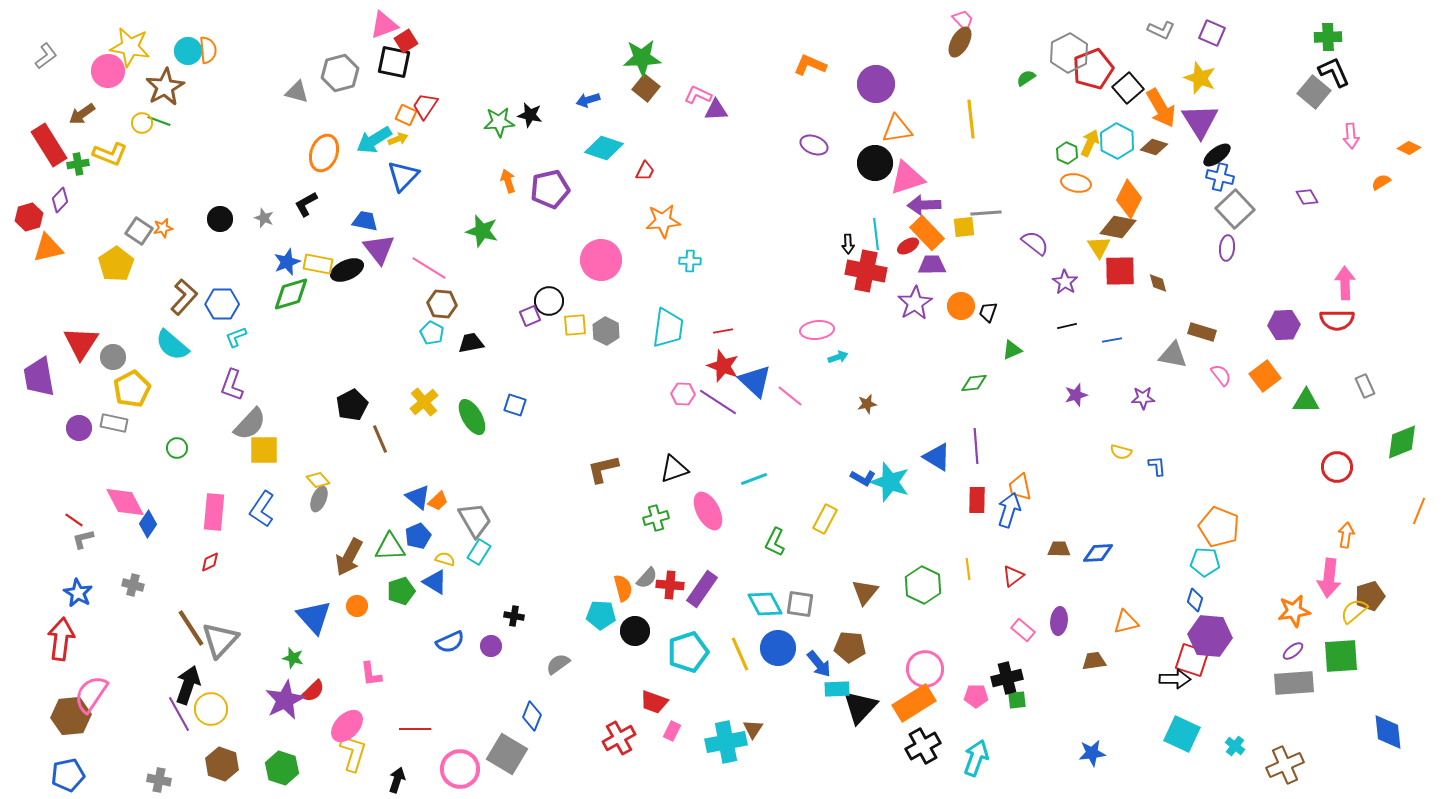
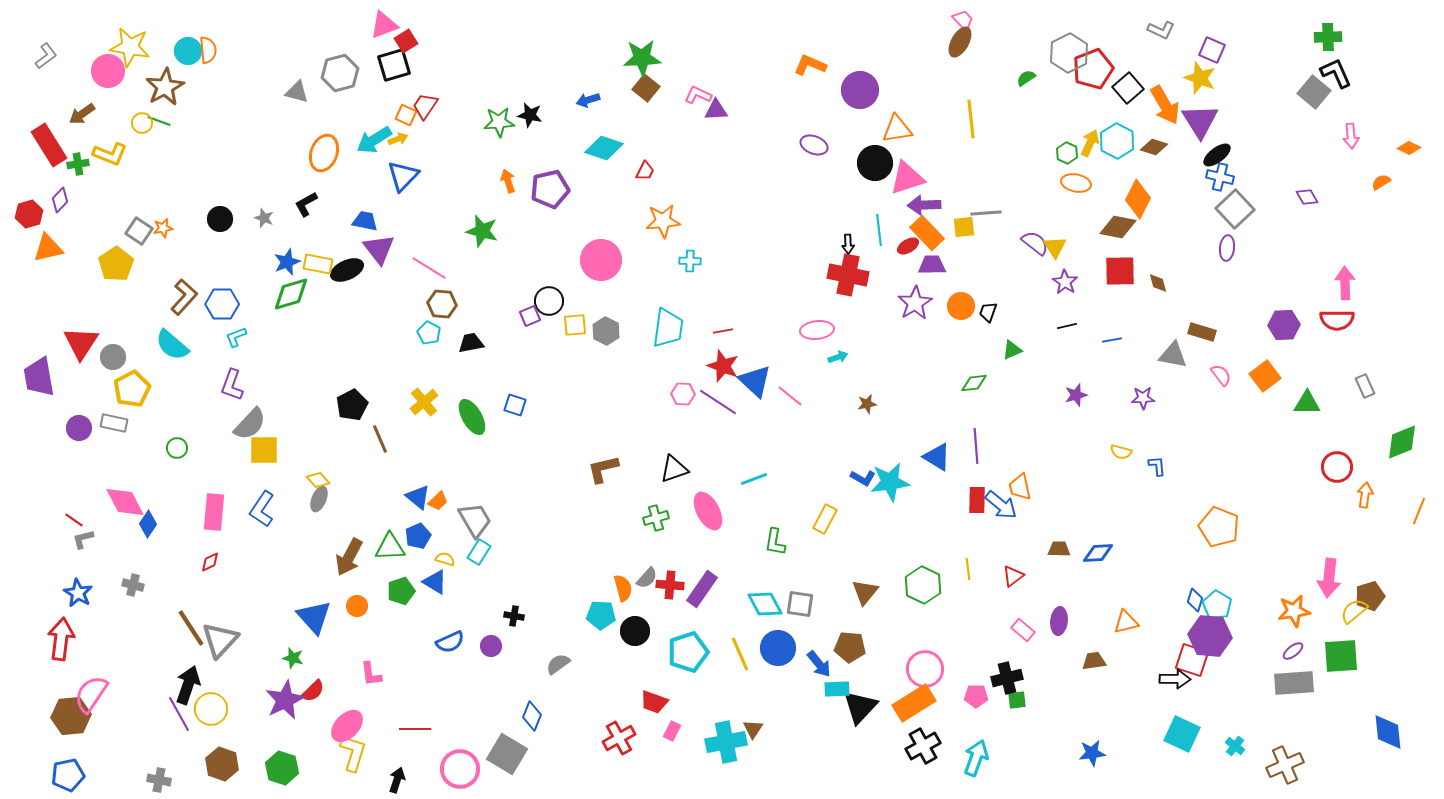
purple square at (1212, 33): moved 17 px down
black square at (394, 62): moved 3 px down; rotated 28 degrees counterclockwise
black L-shape at (1334, 72): moved 2 px right, 1 px down
purple circle at (876, 84): moved 16 px left, 6 px down
orange arrow at (1161, 108): moved 4 px right, 3 px up
orange diamond at (1129, 199): moved 9 px right
red hexagon at (29, 217): moved 3 px up
cyan line at (876, 234): moved 3 px right, 4 px up
yellow triangle at (1099, 247): moved 44 px left
red cross at (866, 271): moved 18 px left, 4 px down
cyan pentagon at (432, 333): moved 3 px left
green triangle at (1306, 401): moved 1 px right, 2 px down
cyan star at (890, 482): rotated 27 degrees counterclockwise
blue arrow at (1009, 510): moved 8 px left, 5 px up; rotated 112 degrees clockwise
orange arrow at (1346, 535): moved 19 px right, 40 px up
green L-shape at (775, 542): rotated 16 degrees counterclockwise
cyan pentagon at (1205, 562): moved 12 px right, 43 px down; rotated 28 degrees clockwise
